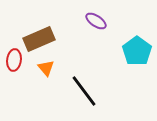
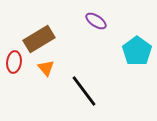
brown rectangle: rotated 8 degrees counterclockwise
red ellipse: moved 2 px down
